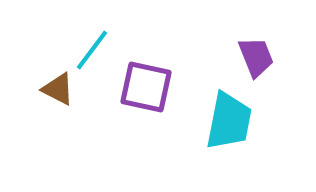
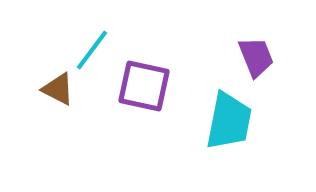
purple square: moved 2 px left, 1 px up
